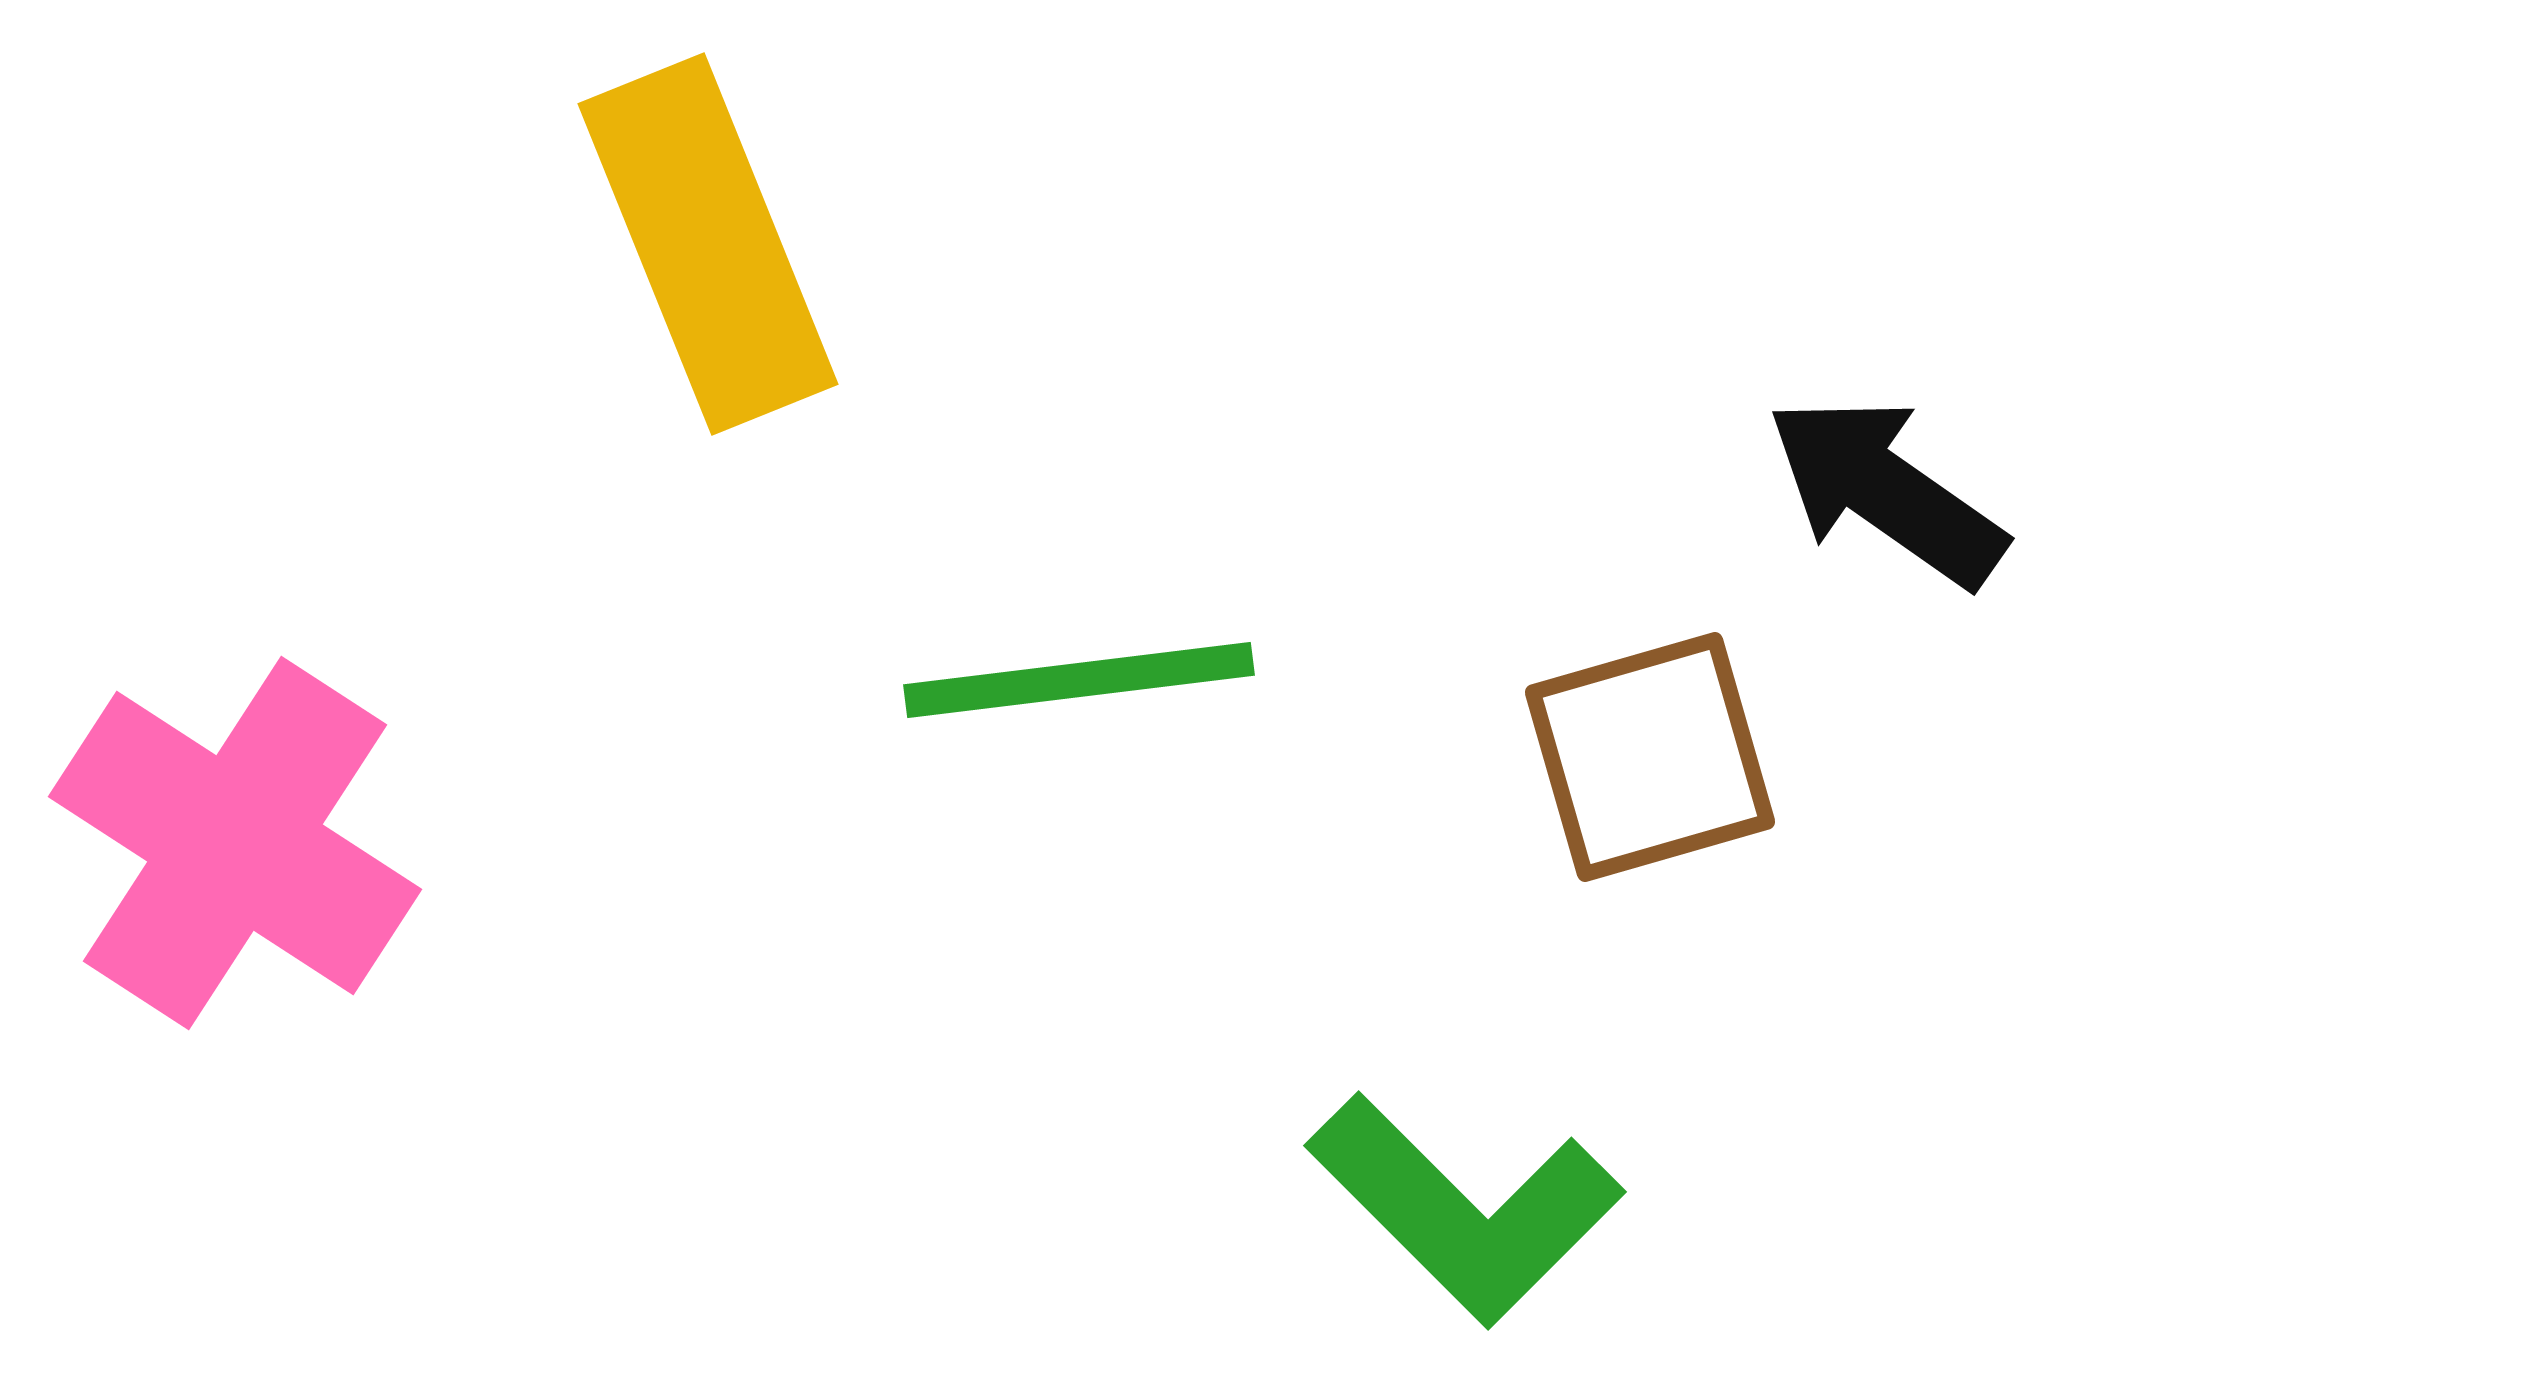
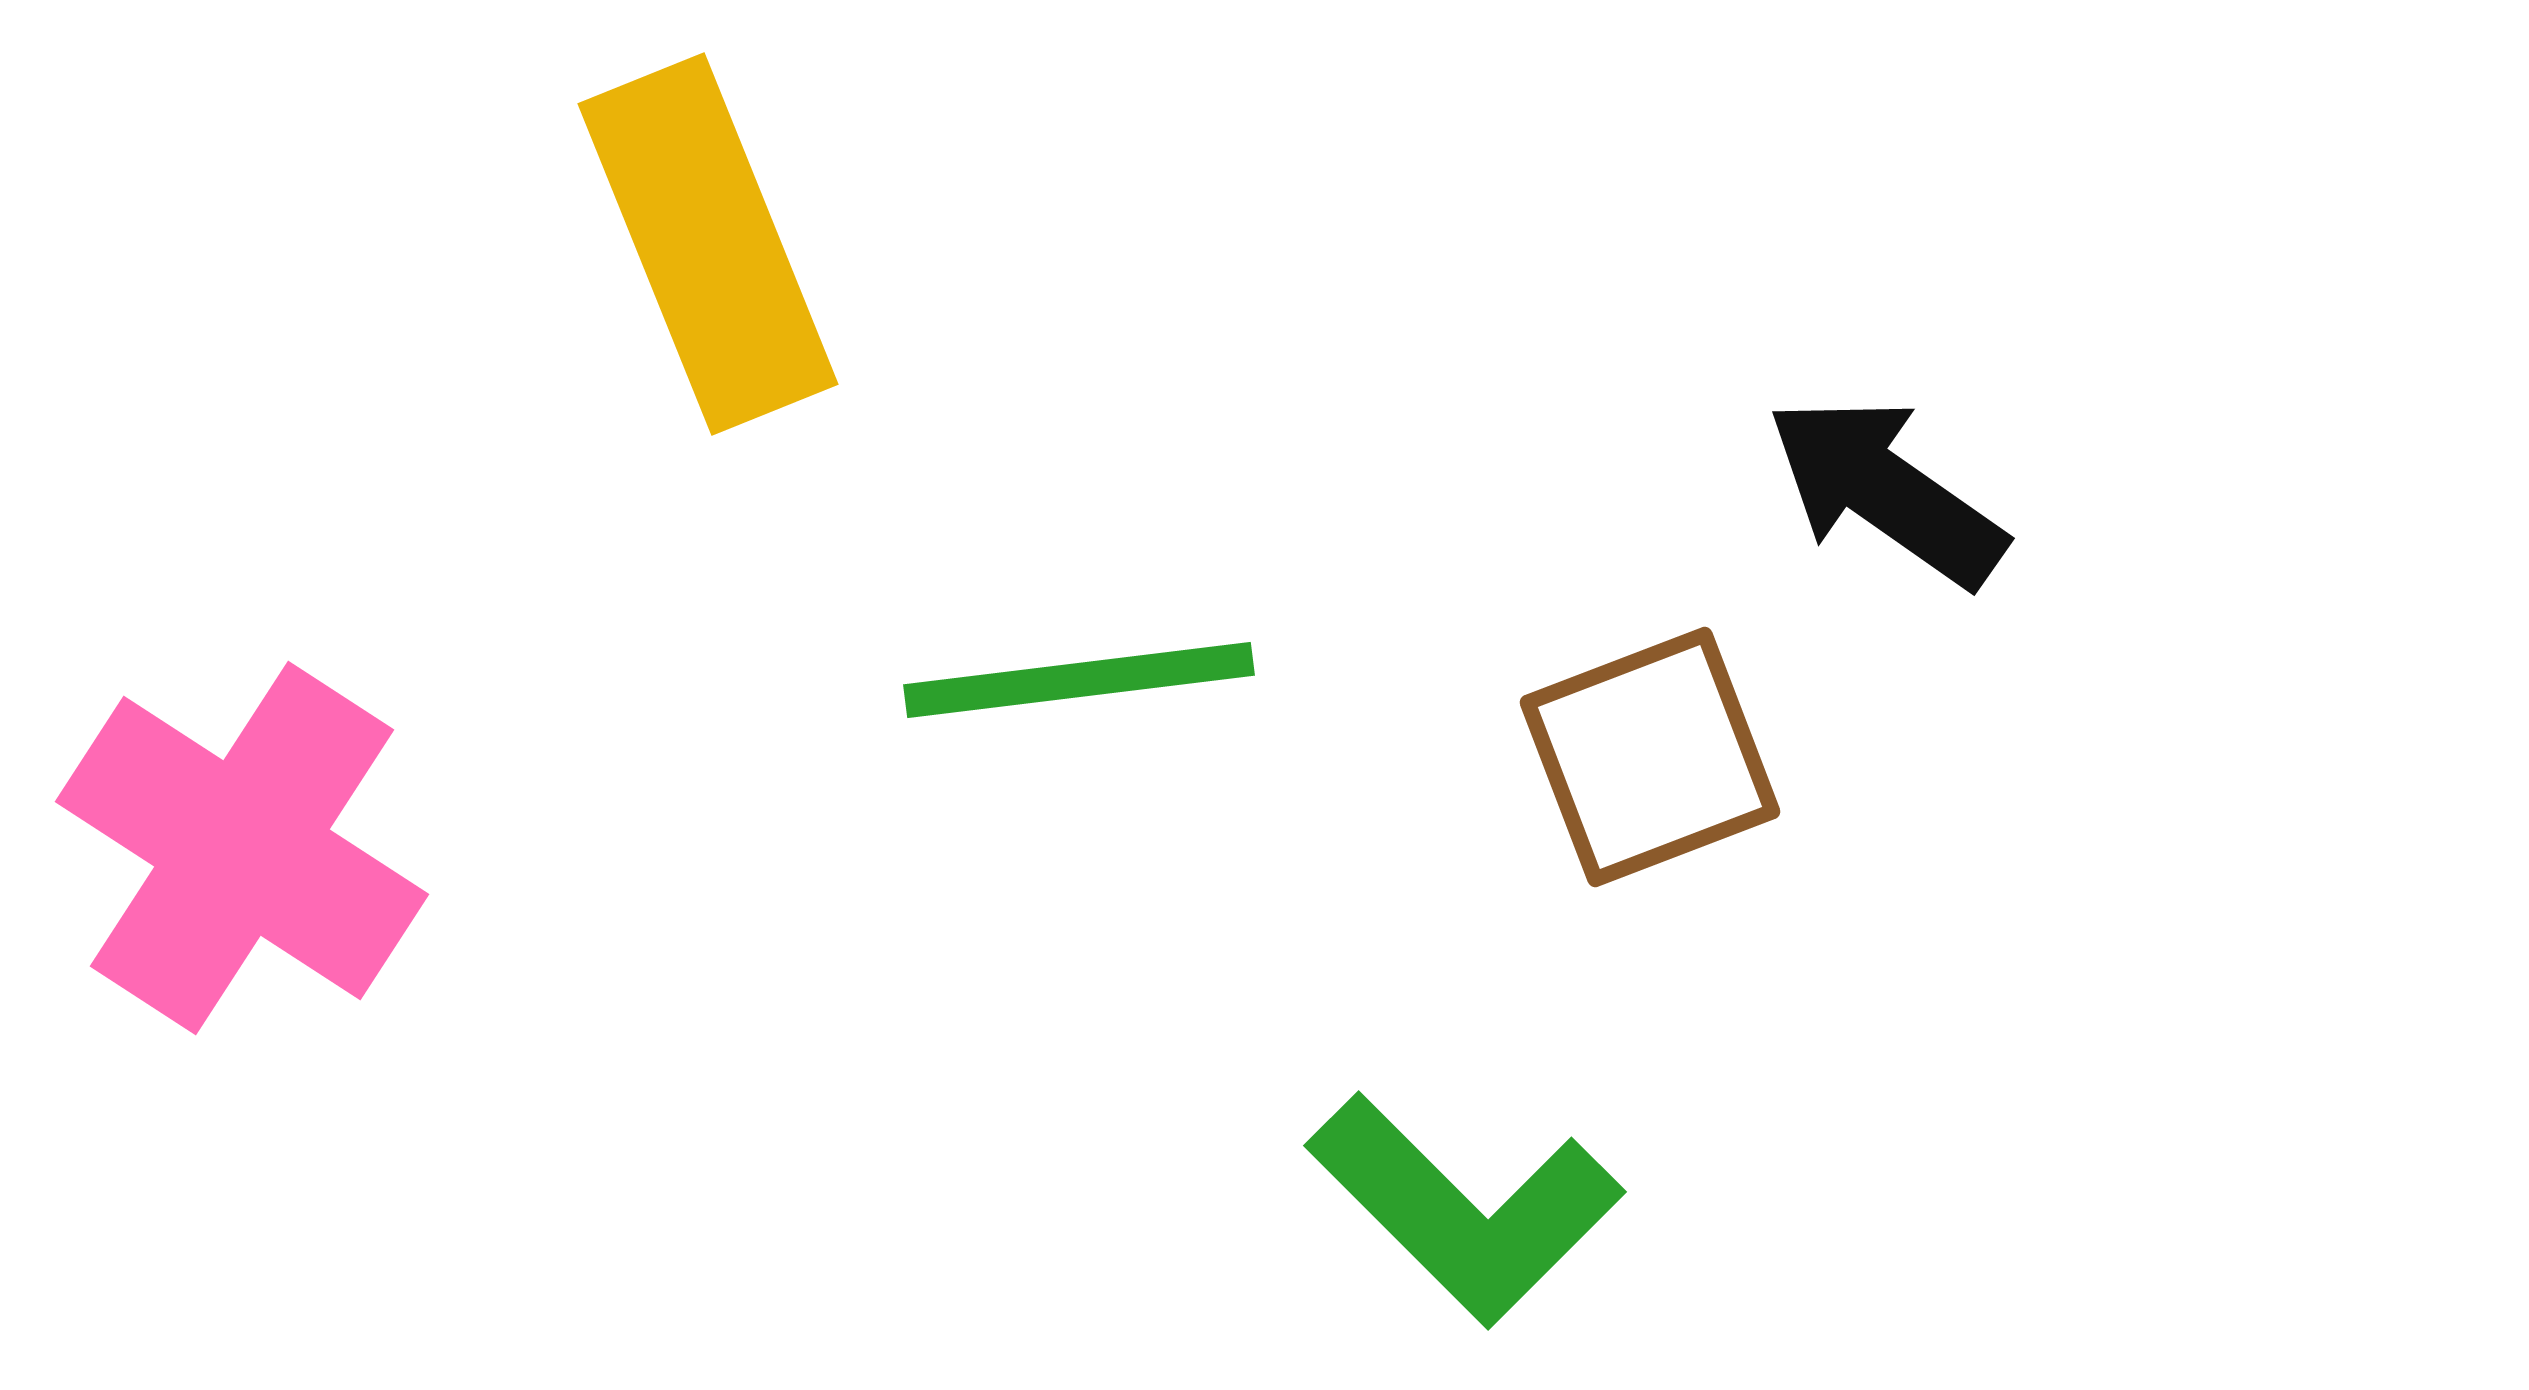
brown square: rotated 5 degrees counterclockwise
pink cross: moved 7 px right, 5 px down
